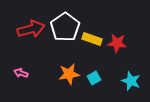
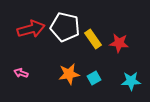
white pentagon: rotated 24 degrees counterclockwise
yellow rectangle: moved 1 px right; rotated 36 degrees clockwise
red star: moved 2 px right
cyan star: rotated 24 degrees counterclockwise
